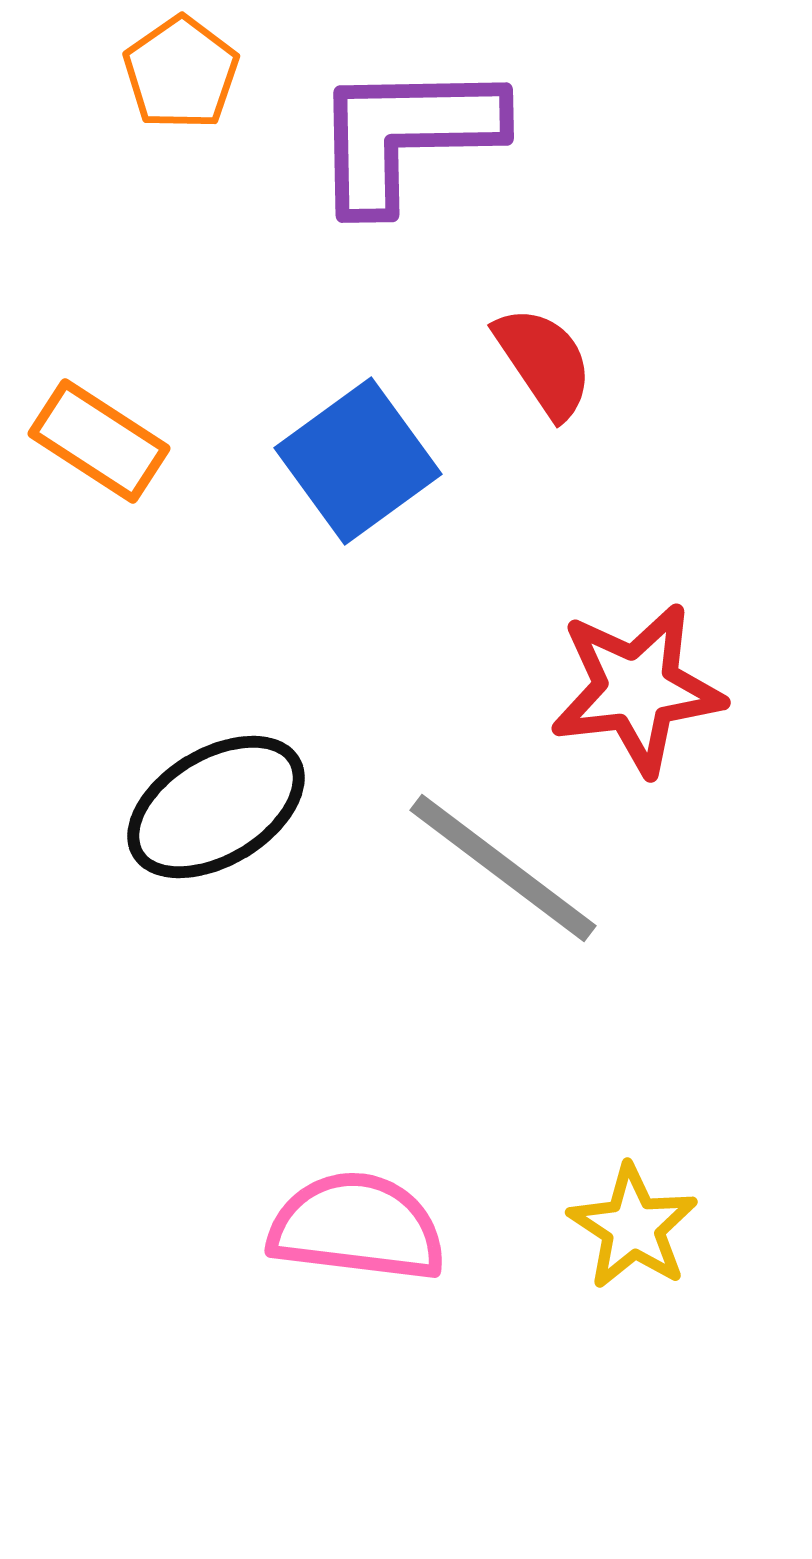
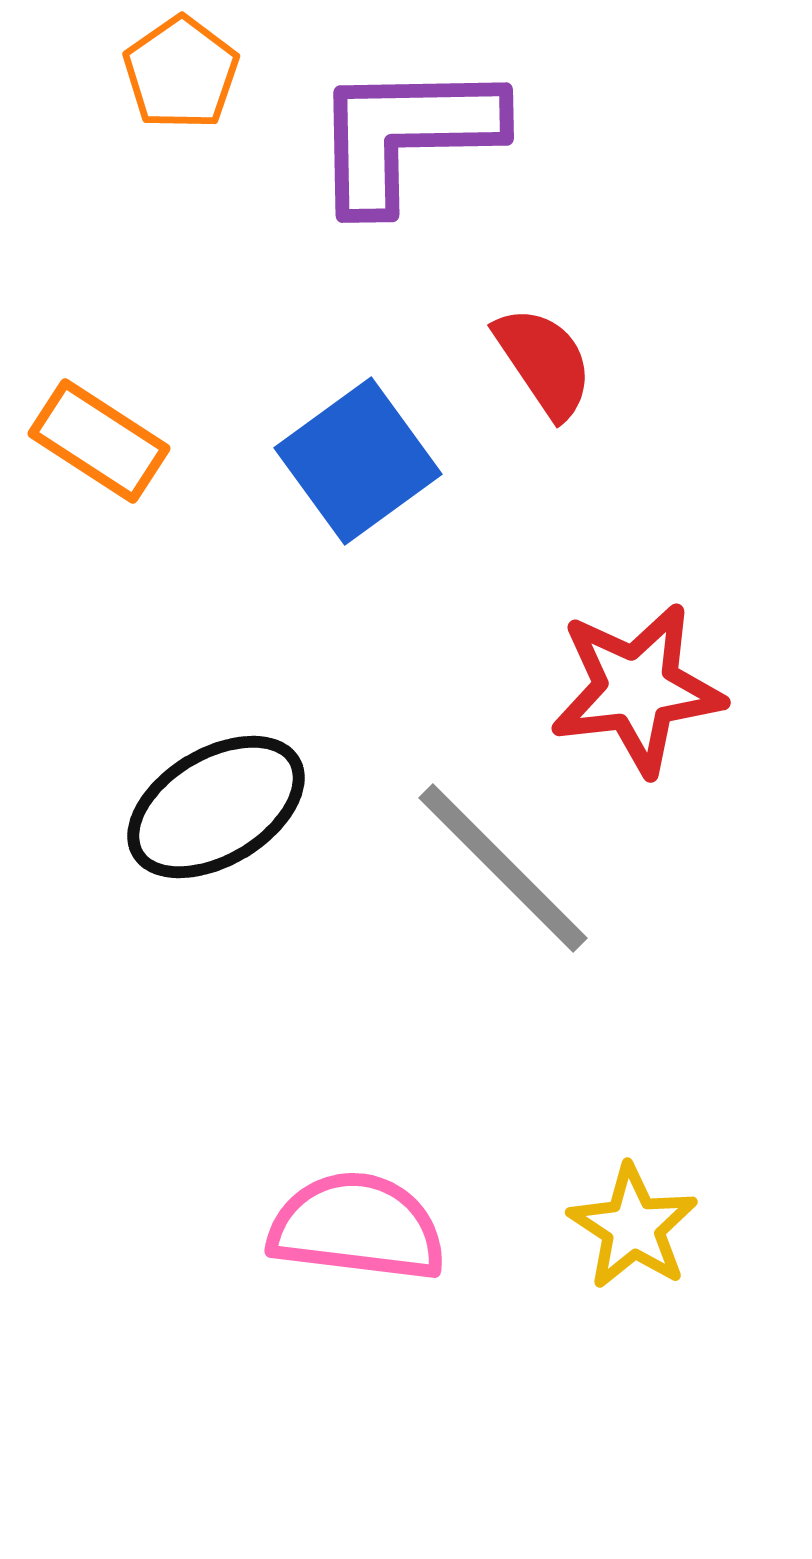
gray line: rotated 8 degrees clockwise
